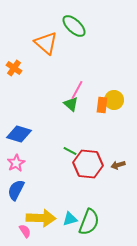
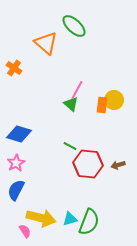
green line: moved 5 px up
yellow arrow: rotated 12 degrees clockwise
